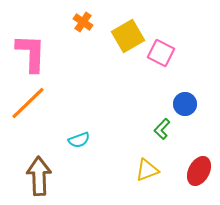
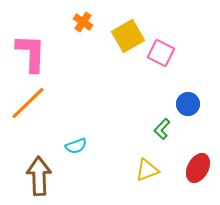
blue circle: moved 3 px right
cyan semicircle: moved 3 px left, 6 px down
red ellipse: moved 1 px left, 3 px up
